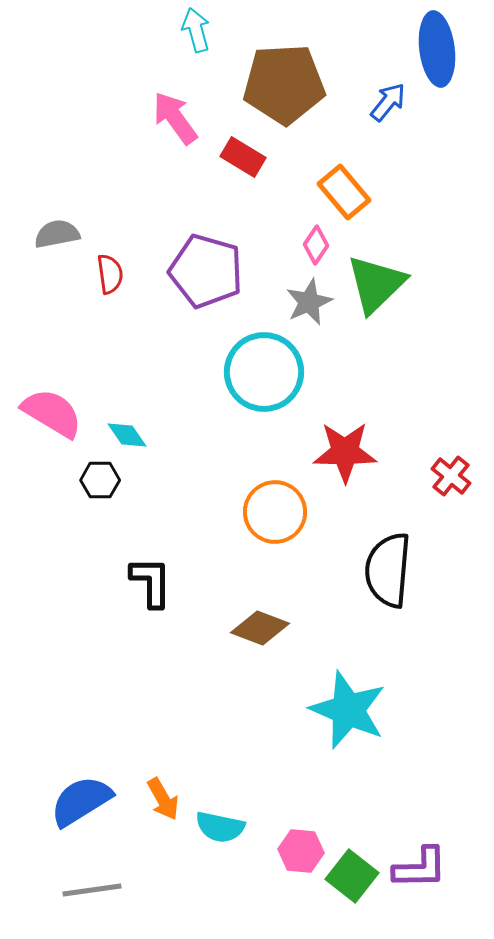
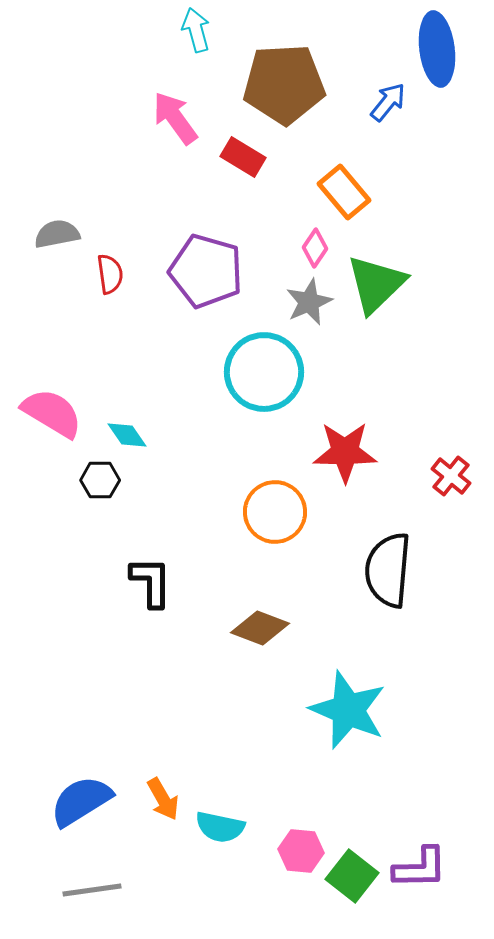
pink diamond: moved 1 px left, 3 px down
